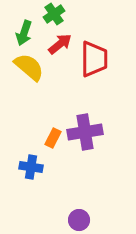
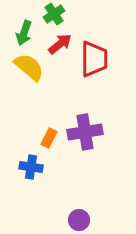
orange rectangle: moved 4 px left
